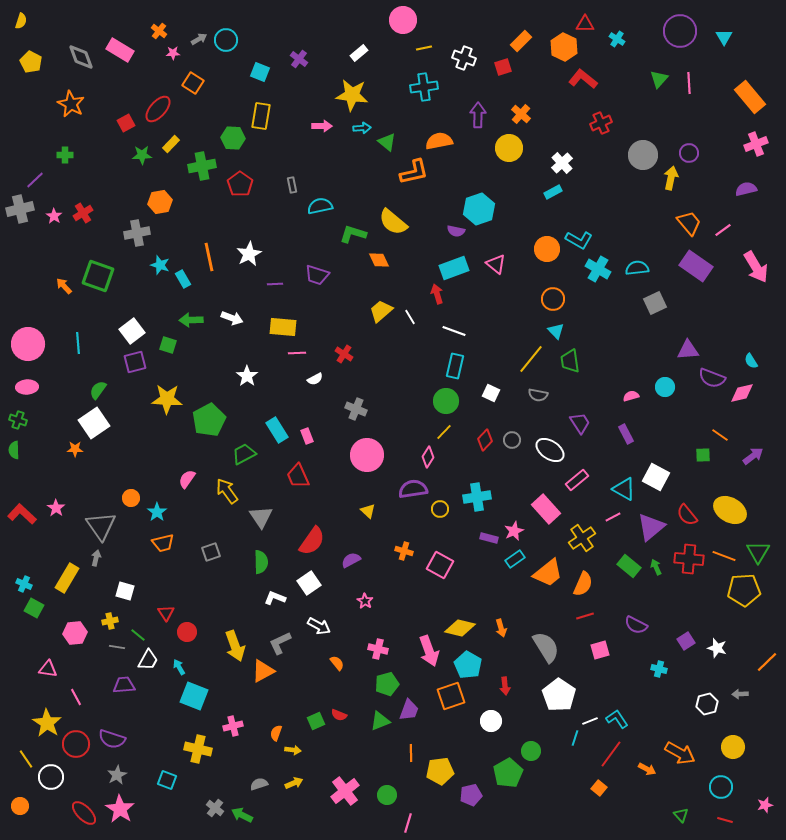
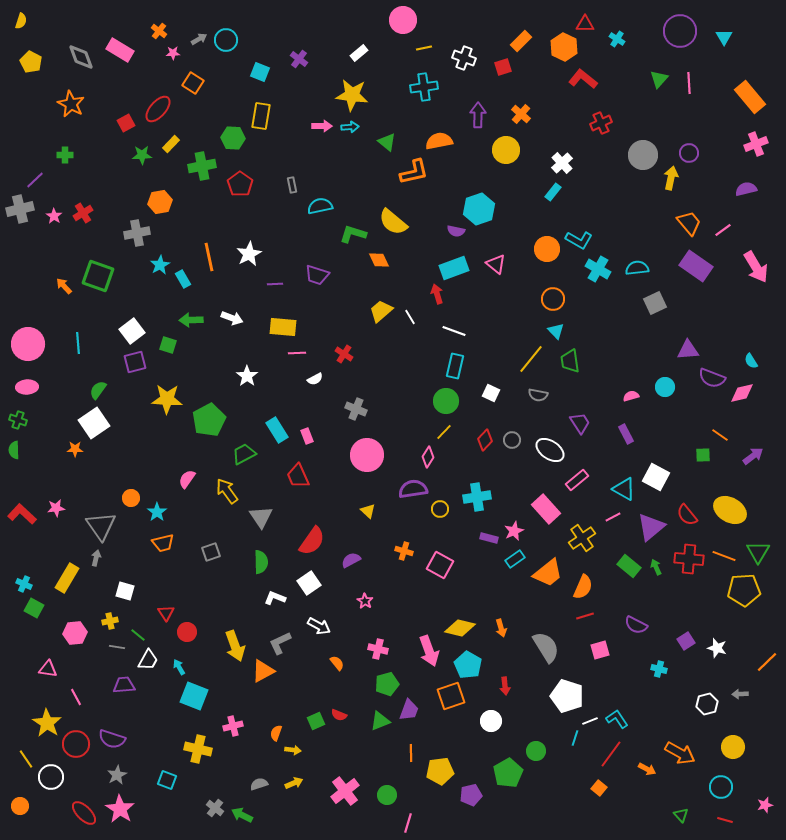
cyan arrow at (362, 128): moved 12 px left, 1 px up
yellow circle at (509, 148): moved 3 px left, 2 px down
cyan rectangle at (553, 192): rotated 24 degrees counterclockwise
cyan star at (160, 265): rotated 24 degrees clockwise
pink star at (56, 508): rotated 30 degrees clockwise
orange semicircle at (583, 584): moved 3 px down
white pentagon at (559, 695): moved 8 px right, 1 px down; rotated 16 degrees counterclockwise
green circle at (531, 751): moved 5 px right
